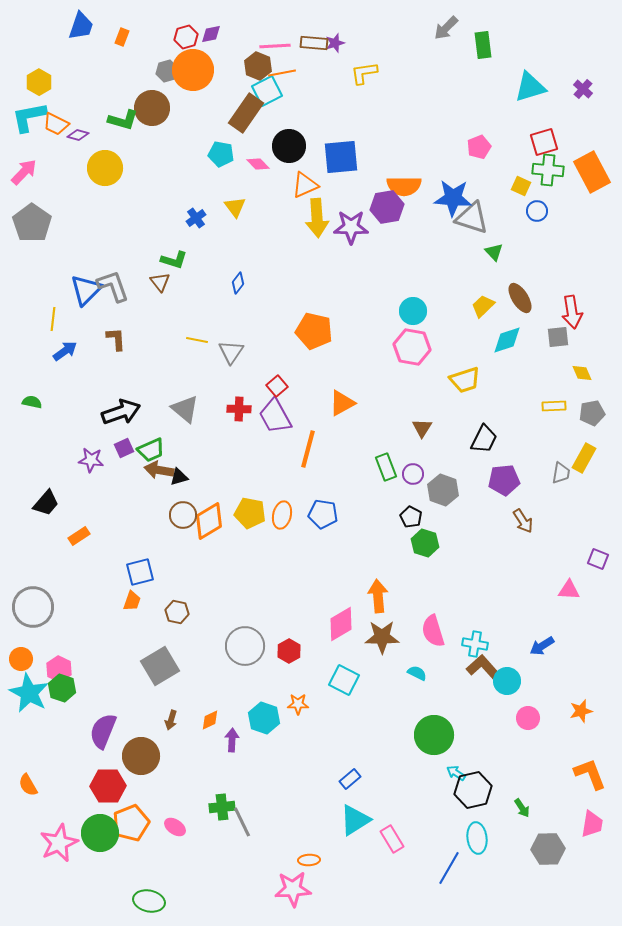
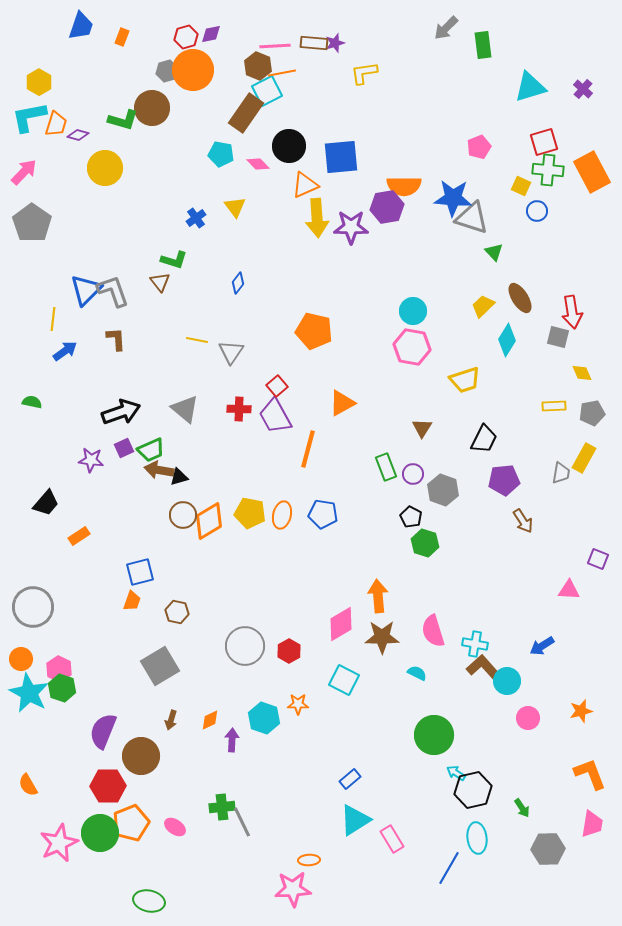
orange trapezoid at (56, 124): rotated 100 degrees counterclockwise
gray L-shape at (113, 286): moved 5 px down
gray square at (558, 337): rotated 20 degrees clockwise
cyan diamond at (507, 340): rotated 40 degrees counterclockwise
